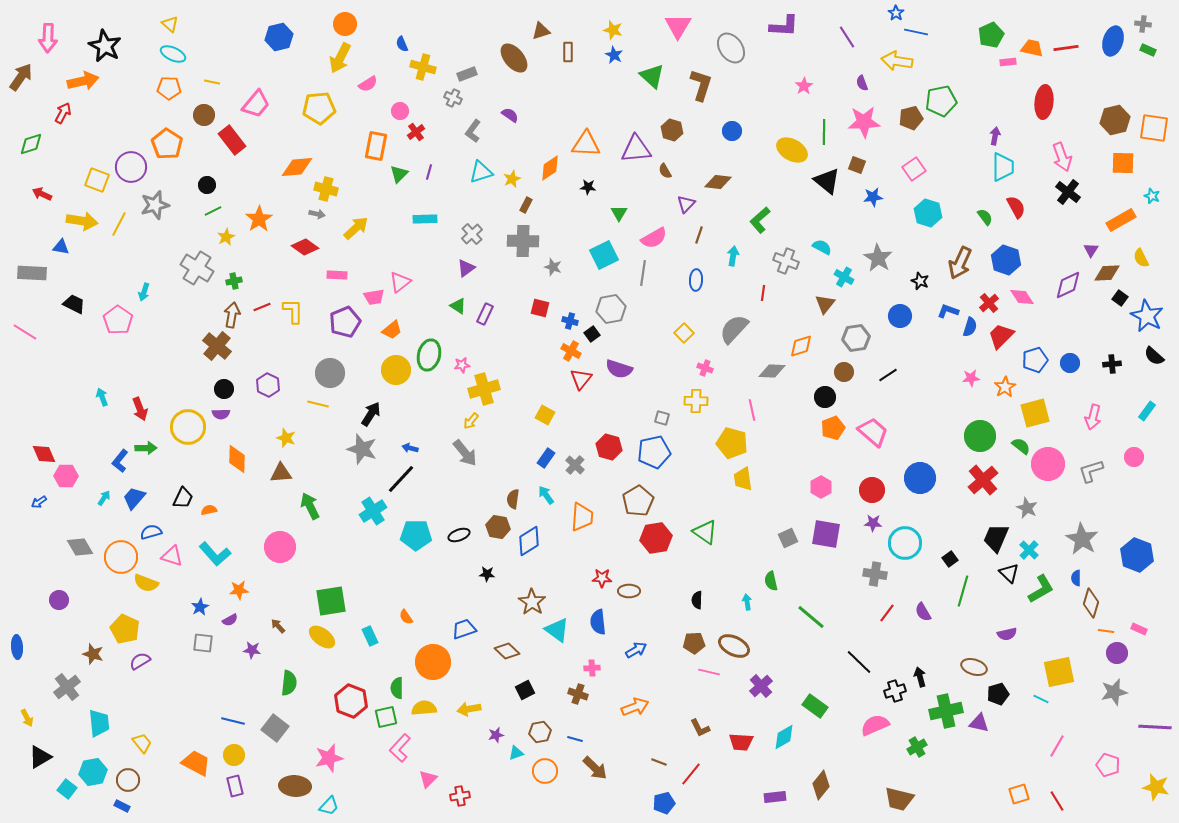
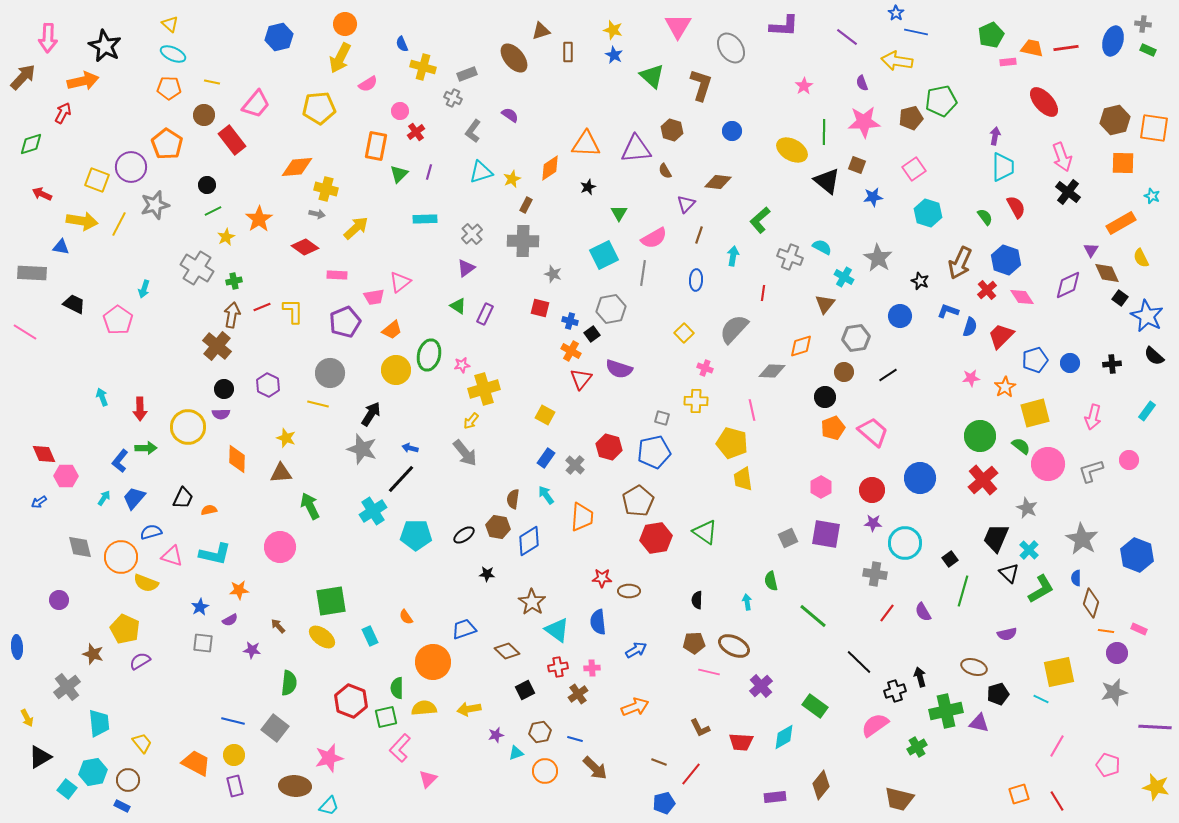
purple line at (847, 37): rotated 20 degrees counterclockwise
brown arrow at (21, 77): moved 2 px right; rotated 8 degrees clockwise
red ellipse at (1044, 102): rotated 48 degrees counterclockwise
black star at (588, 187): rotated 28 degrees counterclockwise
orange rectangle at (1121, 220): moved 3 px down
gray cross at (786, 261): moved 4 px right, 4 px up
gray star at (553, 267): moved 7 px down
brown diamond at (1107, 273): rotated 68 degrees clockwise
cyan arrow at (144, 292): moved 3 px up
red cross at (989, 303): moved 2 px left, 13 px up
red arrow at (140, 409): rotated 20 degrees clockwise
pink circle at (1134, 457): moved 5 px left, 3 px down
black ellipse at (459, 535): moved 5 px right; rotated 15 degrees counterclockwise
gray diamond at (80, 547): rotated 16 degrees clockwise
cyan L-shape at (215, 554): rotated 36 degrees counterclockwise
green line at (811, 617): moved 2 px right, 1 px up
brown cross at (578, 694): rotated 36 degrees clockwise
pink semicircle at (875, 725): rotated 12 degrees counterclockwise
red cross at (460, 796): moved 98 px right, 129 px up
